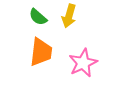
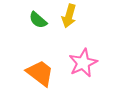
green semicircle: moved 3 px down
orange trapezoid: moved 1 px left, 21 px down; rotated 60 degrees counterclockwise
